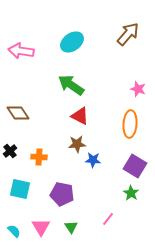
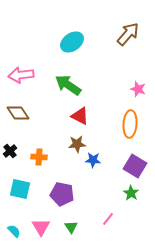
pink arrow: moved 24 px down; rotated 15 degrees counterclockwise
green arrow: moved 3 px left
